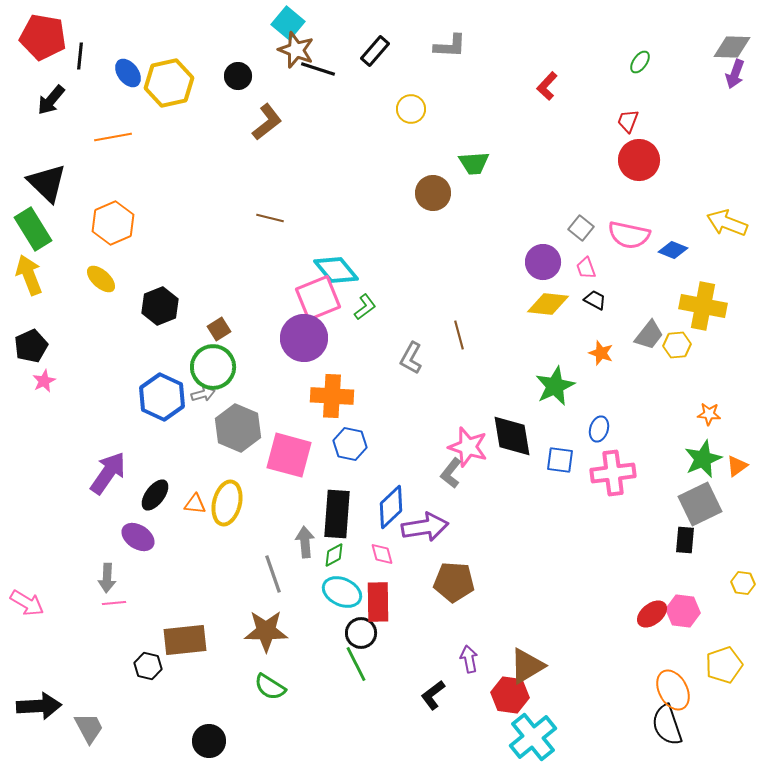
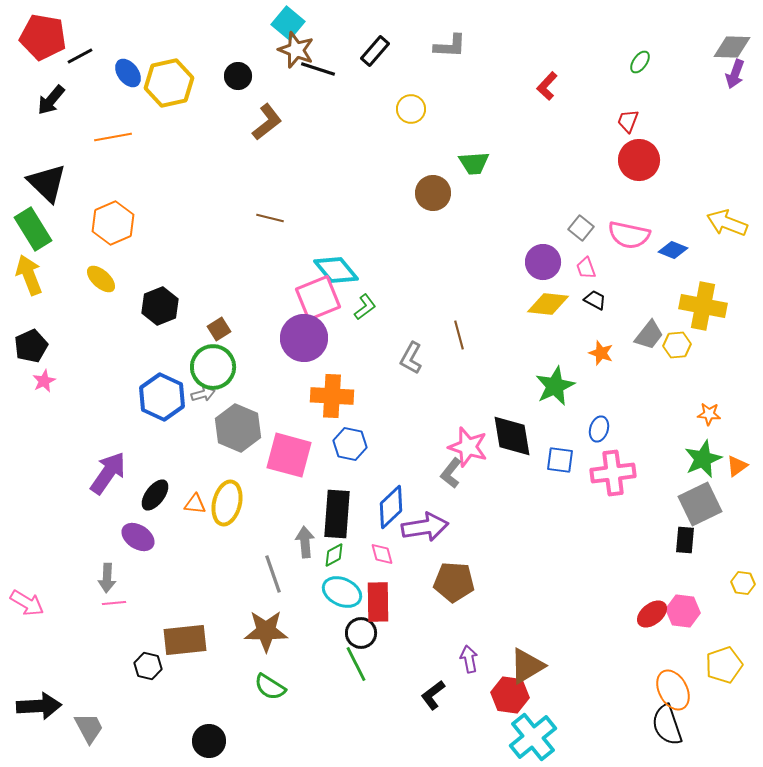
black line at (80, 56): rotated 56 degrees clockwise
